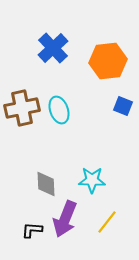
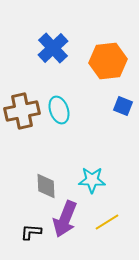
brown cross: moved 3 px down
gray diamond: moved 2 px down
yellow line: rotated 20 degrees clockwise
black L-shape: moved 1 px left, 2 px down
